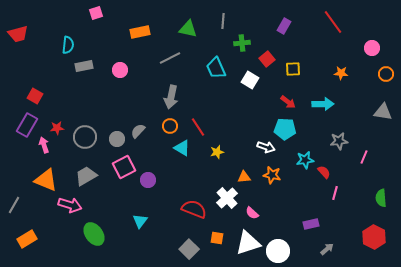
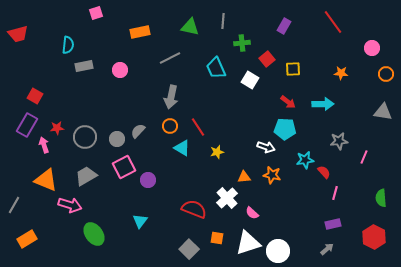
green triangle at (188, 29): moved 2 px right, 2 px up
purple rectangle at (311, 224): moved 22 px right
